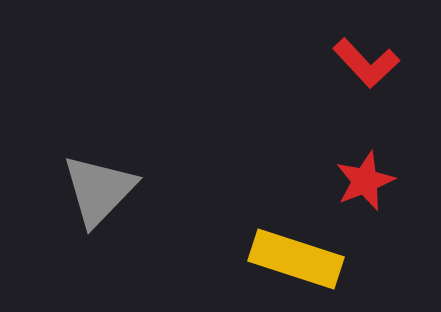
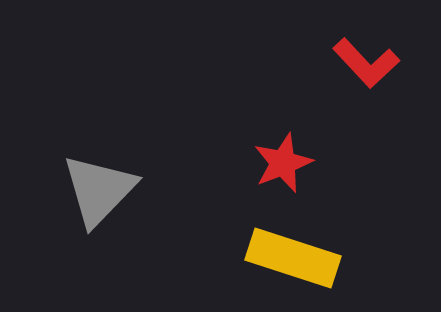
red star: moved 82 px left, 18 px up
yellow rectangle: moved 3 px left, 1 px up
